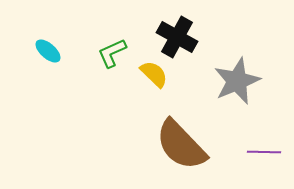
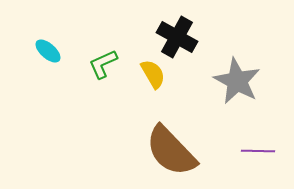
green L-shape: moved 9 px left, 11 px down
yellow semicircle: moved 1 px left; rotated 16 degrees clockwise
gray star: rotated 21 degrees counterclockwise
brown semicircle: moved 10 px left, 6 px down
purple line: moved 6 px left, 1 px up
